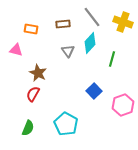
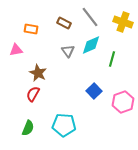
gray line: moved 2 px left
brown rectangle: moved 1 px right, 1 px up; rotated 32 degrees clockwise
cyan diamond: moved 1 px right, 2 px down; rotated 25 degrees clockwise
pink triangle: rotated 24 degrees counterclockwise
pink hexagon: moved 3 px up
cyan pentagon: moved 2 px left, 1 px down; rotated 25 degrees counterclockwise
